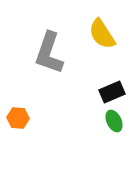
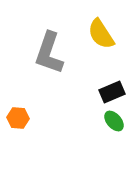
yellow semicircle: moved 1 px left
green ellipse: rotated 15 degrees counterclockwise
